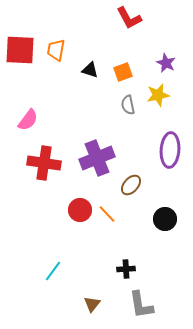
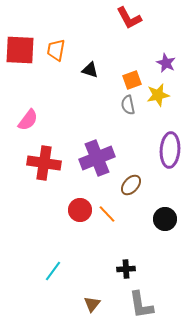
orange square: moved 9 px right, 8 px down
